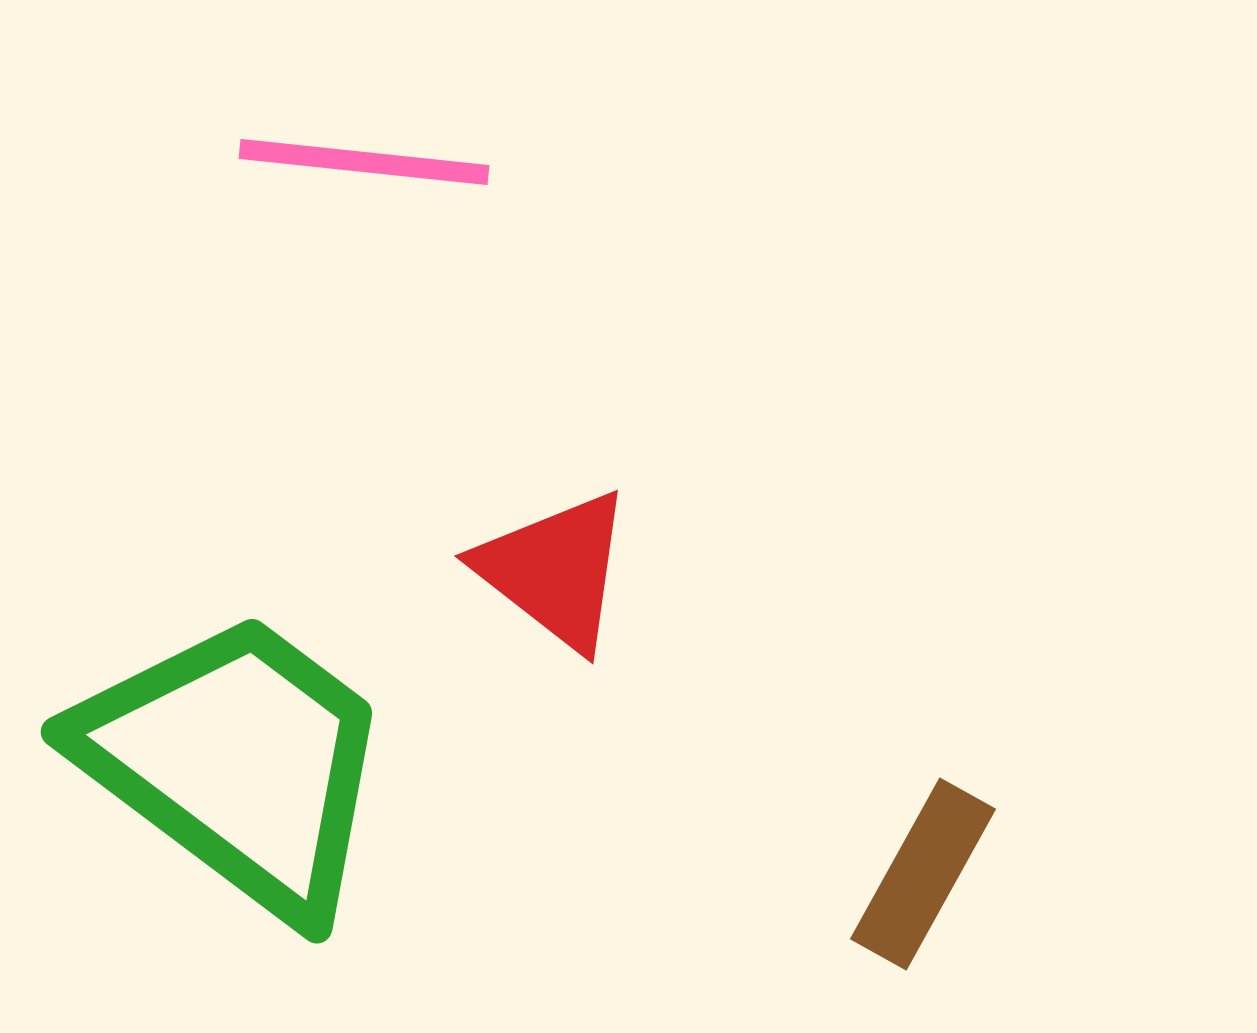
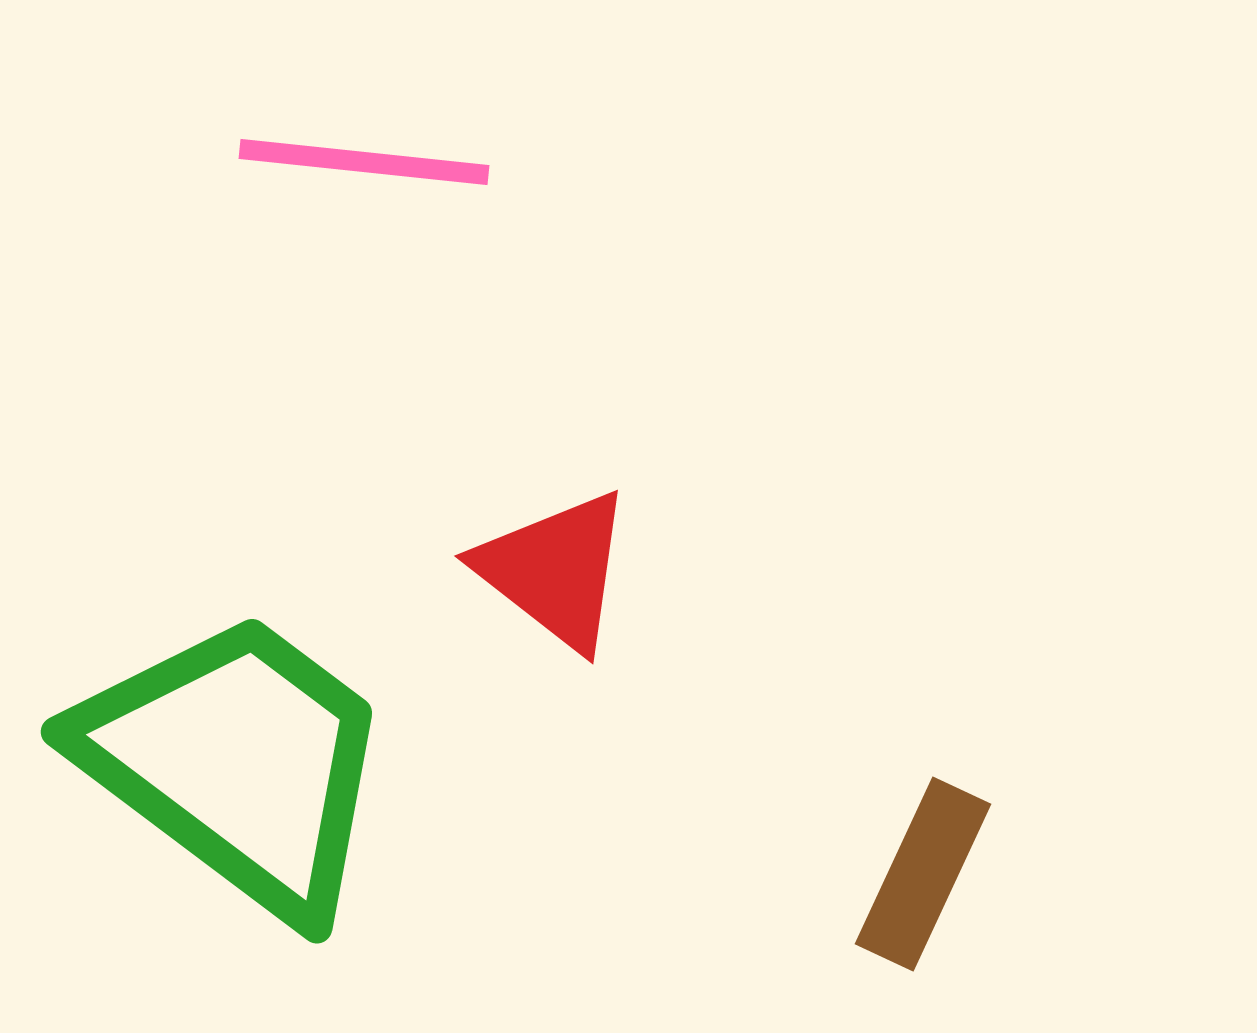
brown rectangle: rotated 4 degrees counterclockwise
